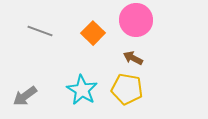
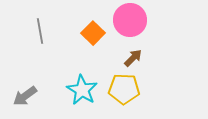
pink circle: moved 6 px left
gray line: rotated 60 degrees clockwise
brown arrow: rotated 108 degrees clockwise
yellow pentagon: moved 3 px left; rotated 8 degrees counterclockwise
